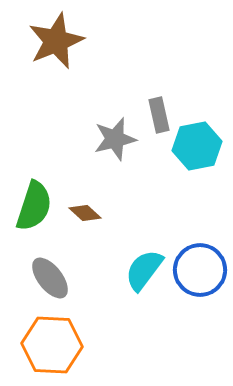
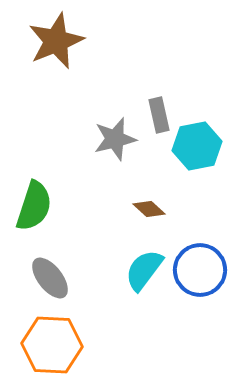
brown diamond: moved 64 px right, 4 px up
